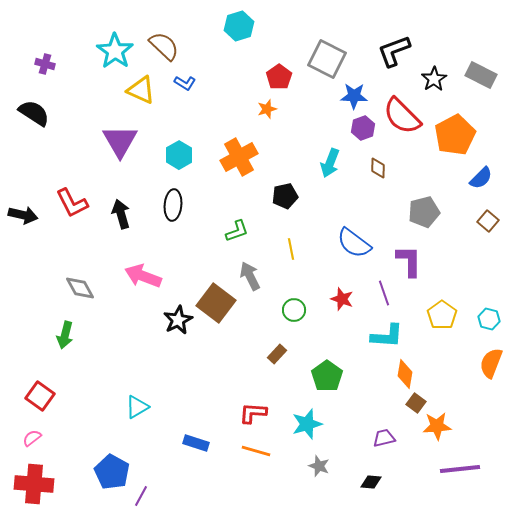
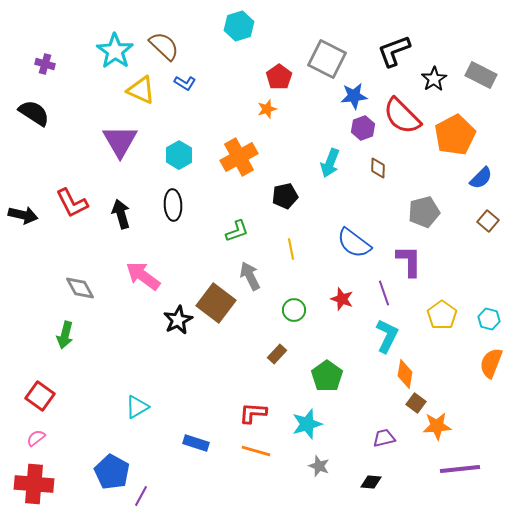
blue star at (354, 96): rotated 8 degrees counterclockwise
black ellipse at (173, 205): rotated 8 degrees counterclockwise
pink arrow at (143, 276): rotated 15 degrees clockwise
cyan L-shape at (387, 336): rotated 68 degrees counterclockwise
pink semicircle at (32, 438): moved 4 px right
